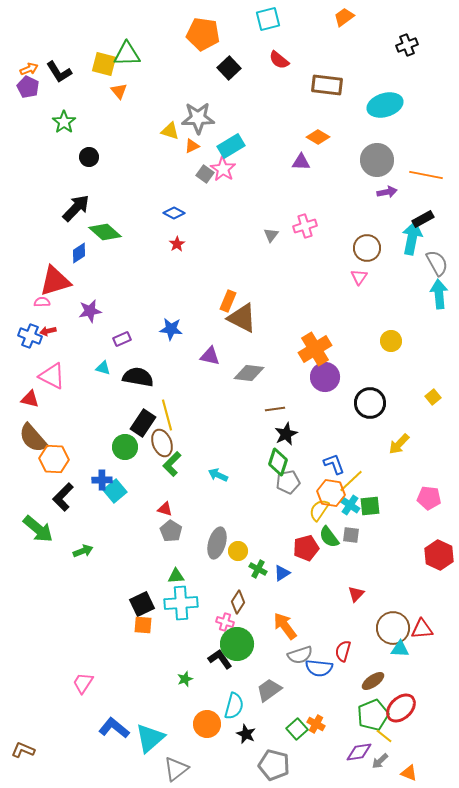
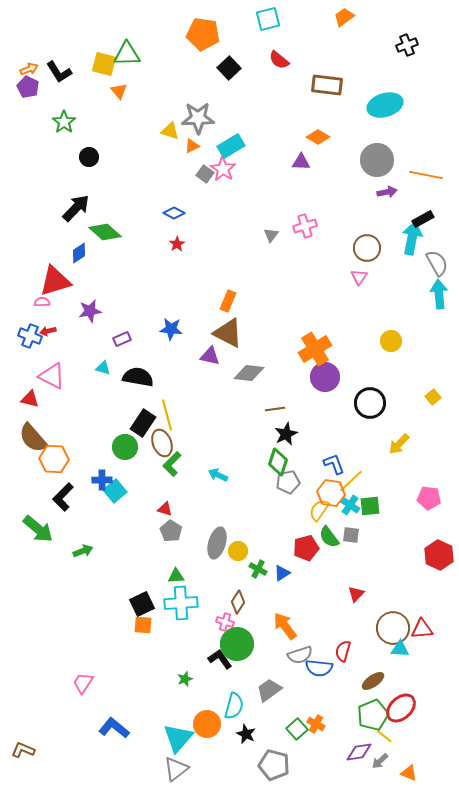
brown triangle at (242, 318): moved 14 px left, 15 px down
cyan triangle at (150, 738): moved 28 px right; rotated 8 degrees counterclockwise
